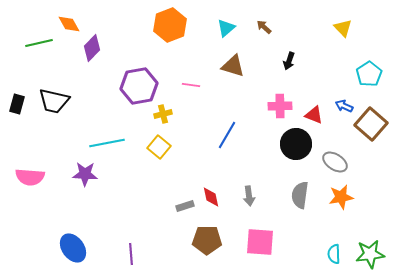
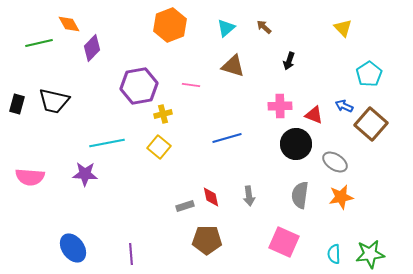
blue line: moved 3 px down; rotated 44 degrees clockwise
pink square: moved 24 px right; rotated 20 degrees clockwise
